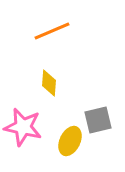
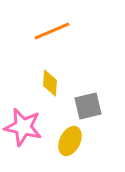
yellow diamond: moved 1 px right
gray square: moved 10 px left, 14 px up
